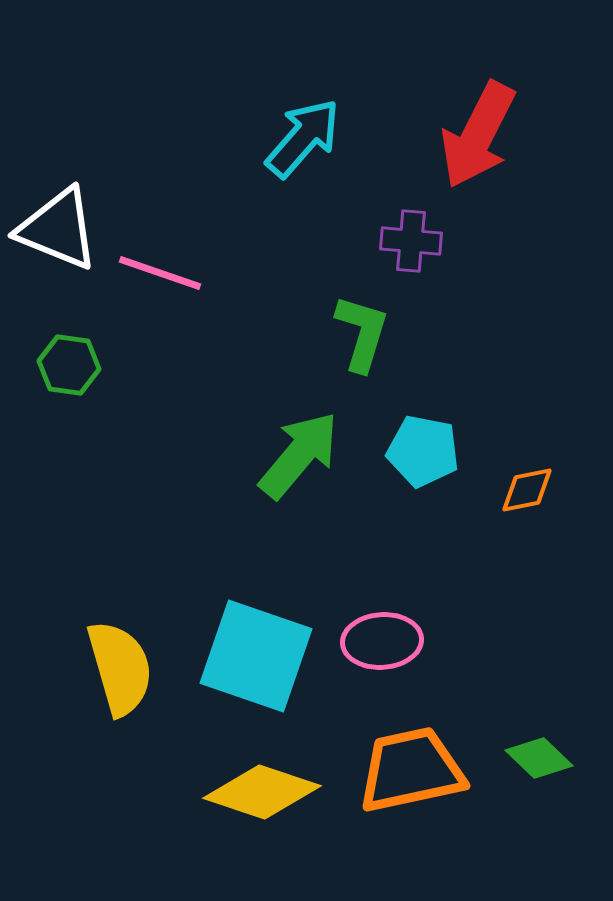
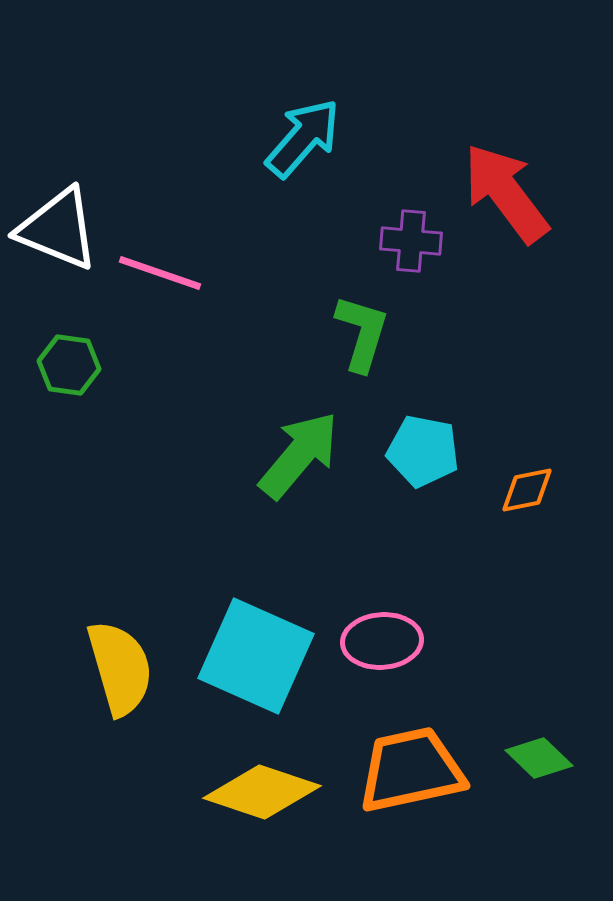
red arrow: moved 28 px right, 58 px down; rotated 116 degrees clockwise
cyan square: rotated 5 degrees clockwise
